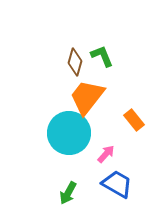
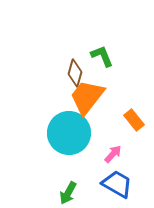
brown diamond: moved 11 px down
pink arrow: moved 7 px right
